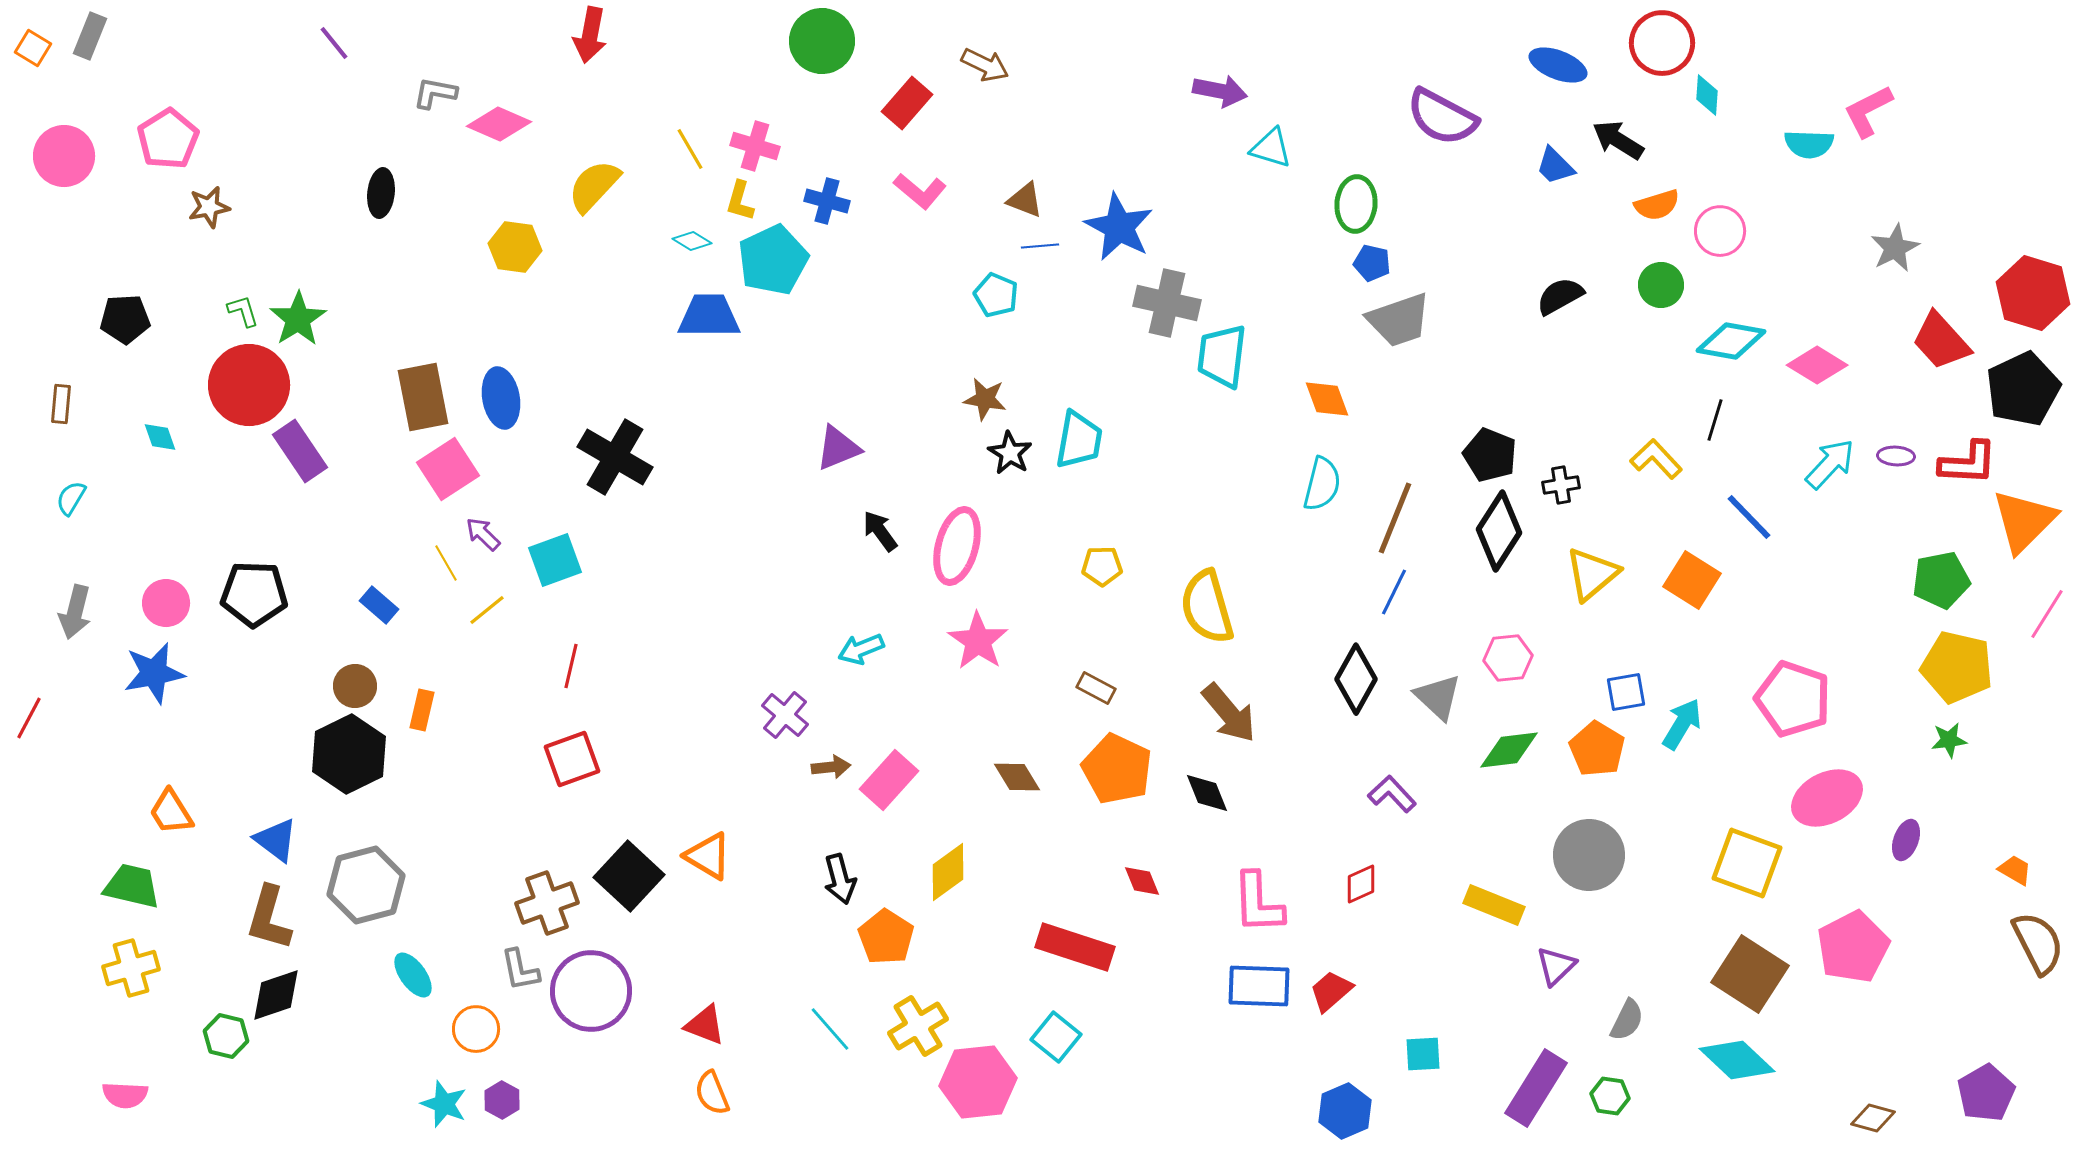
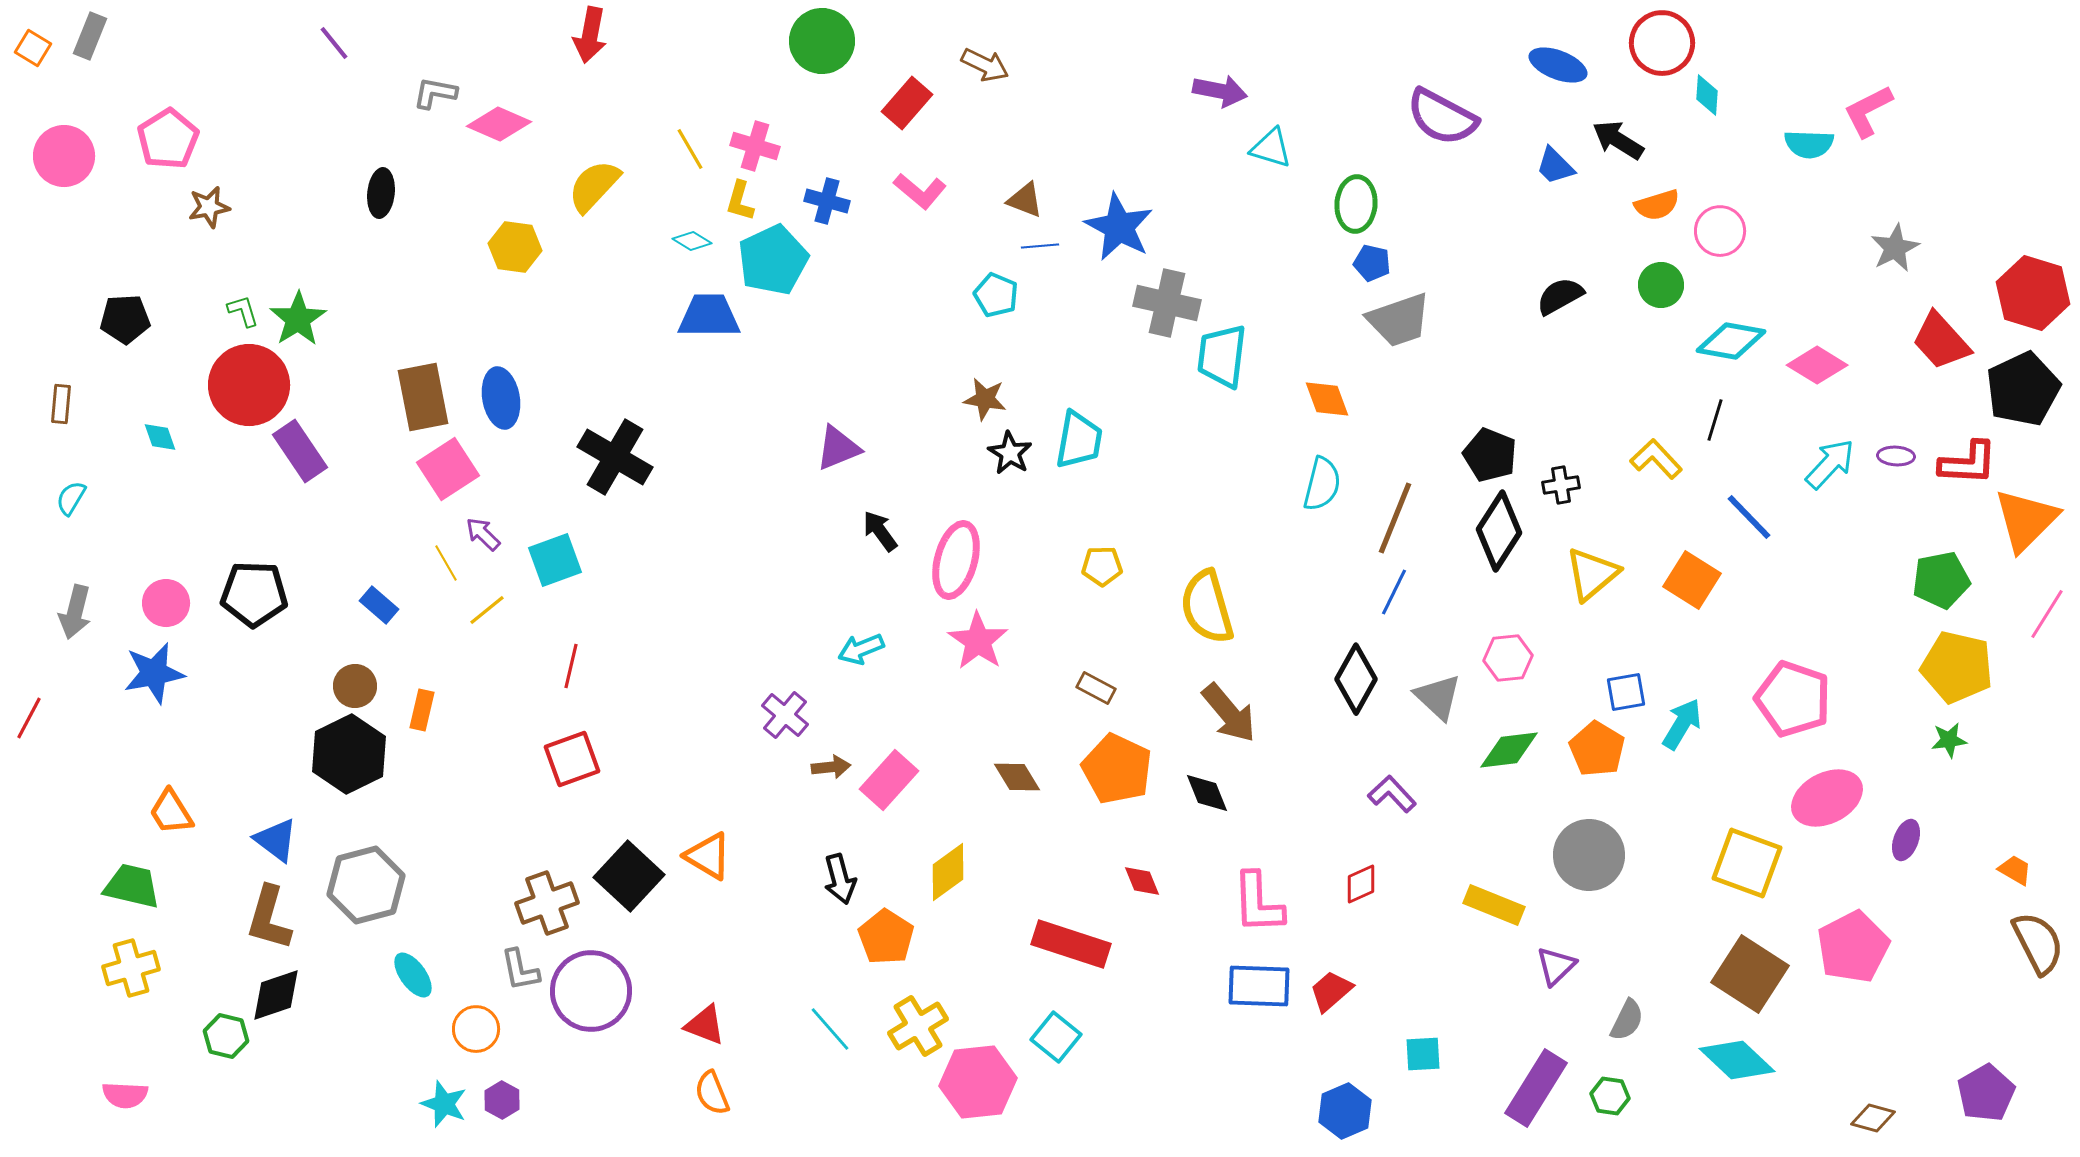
orange triangle at (2024, 521): moved 2 px right, 1 px up
pink ellipse at (957, 546): moved 1 px left, 14 px down
red rectangle at (1075, 947): moved 4 px left, 3 px up
